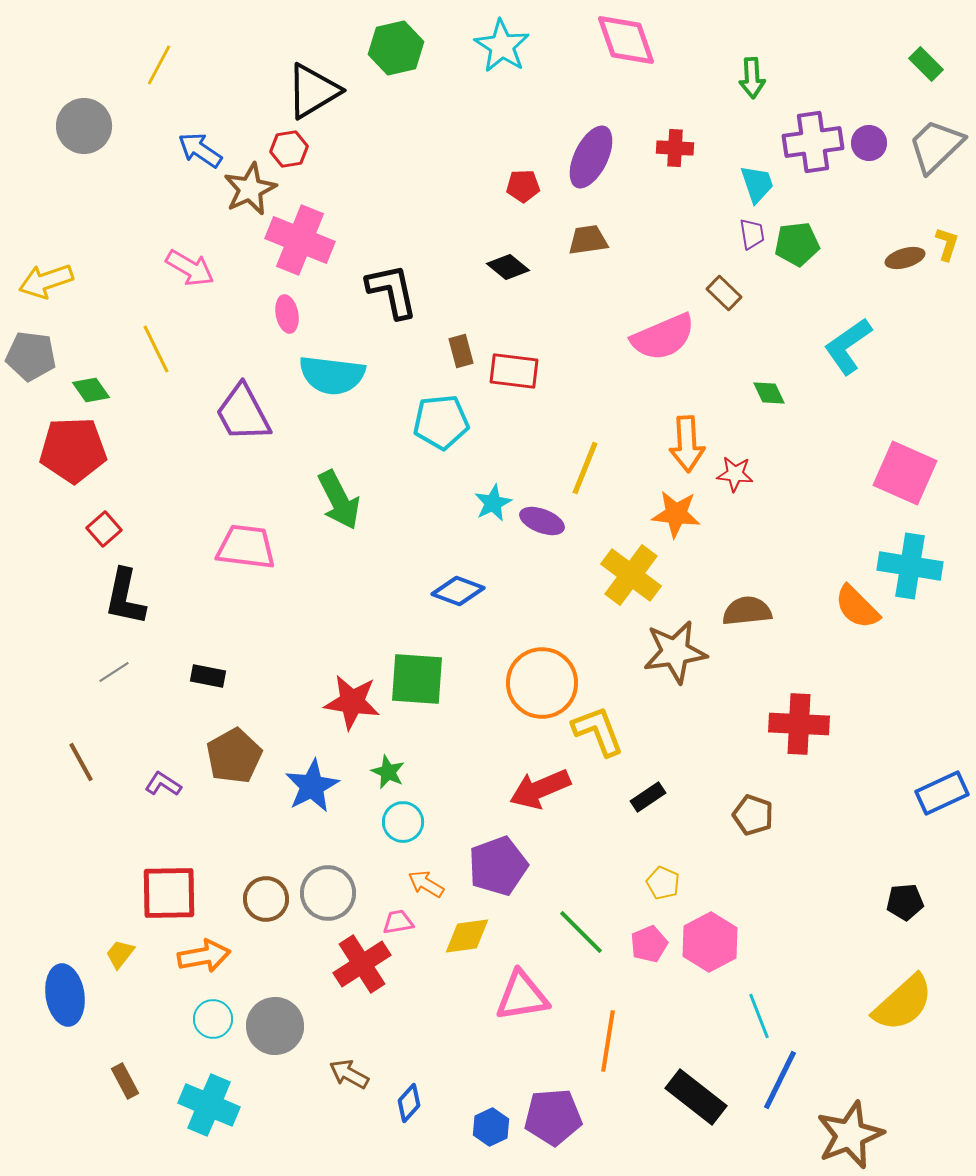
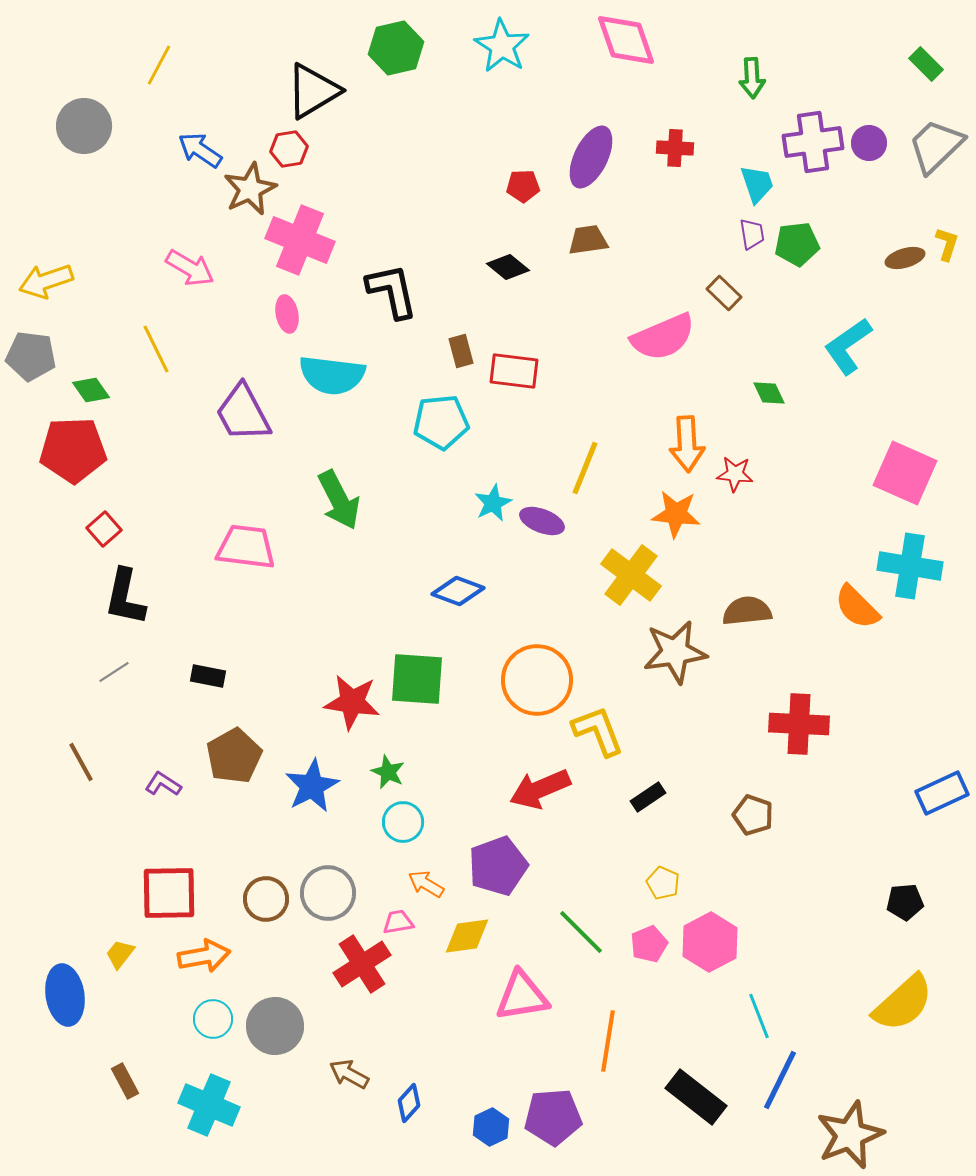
orange circle at (542, 683): moved 5 px left, 3 px up
